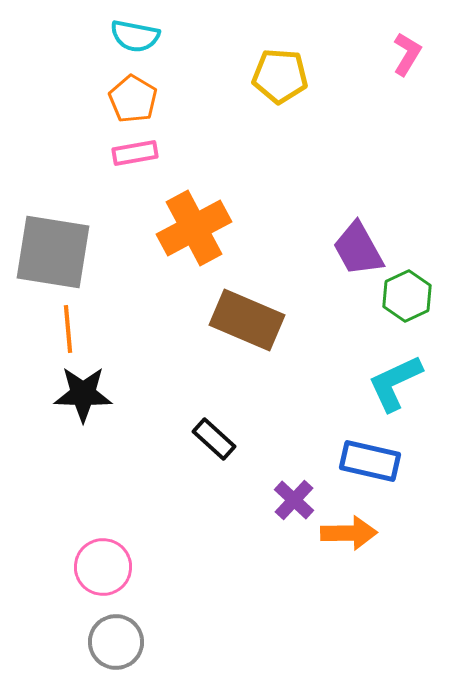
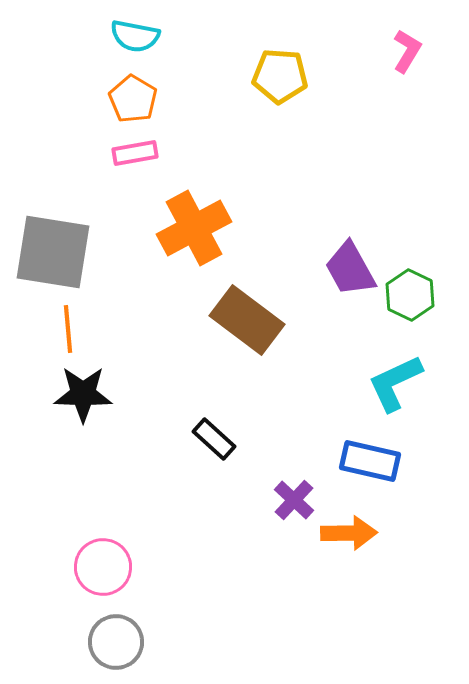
pink L-shape: moved 3 px up
purple trapezoid: moved 8 px left, 20 px down
green hexagon: moved 3 px right, 1 px up; rotated 9 degrees counterclockwise
brown rectangle: rotated 14 degrees clockwise
